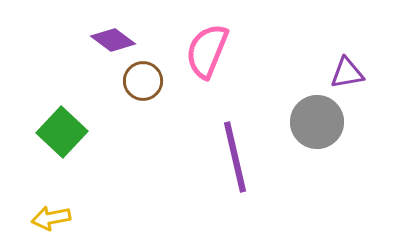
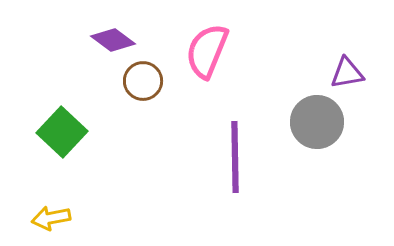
purple line: rotated 12 degrees clockwise
